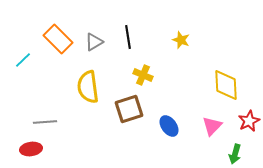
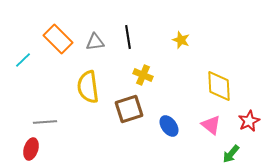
gray triangle: moved 1 px right; rotated 24 degrees clockwise
yellow diamond: moved 7 px left, 1 px down
pink triangle: moved 1 px left, 1 px up; rotated 35 degrees counterclockwise
red ellipse: rotated 65 degrees counterclockwise
green arrow: moved 4 px left; rotated 24 degrees clockwise
